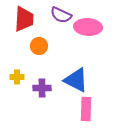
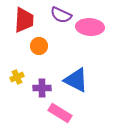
red trapezoid: moved 1 px down
pink ellipse: moved 2 px right
yellow cross: rotated 24 degrees counterclockwise
pink rectangle: moved 26 px left, 4 px down; rotated 60 degrees counterclockwise
